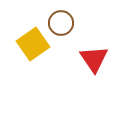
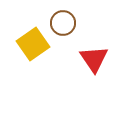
brown circle: moved 2 px right
